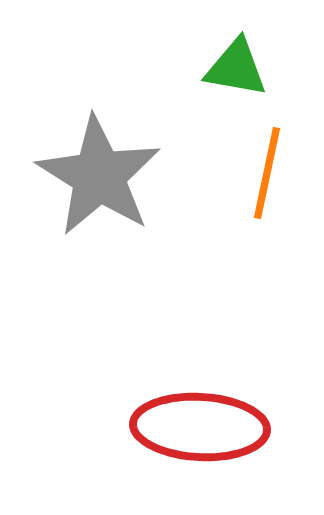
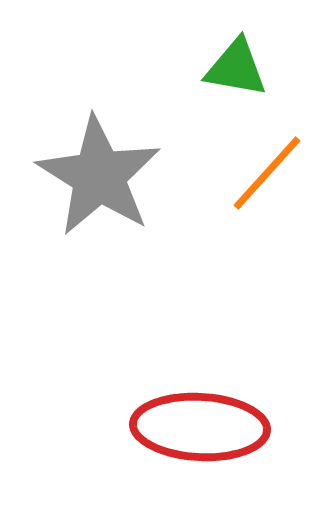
orange line: rotated 30 degrees clockwise
